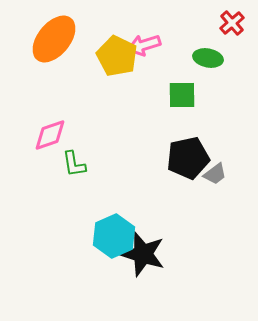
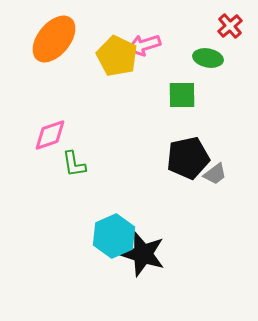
red cross: moved 2 px left, 3 px down
